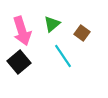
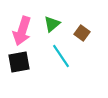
pink arrow: rotated 36 degrees clockwise
cyan line: moved 2 px left
black square: rotated 30 degrees clockwise
